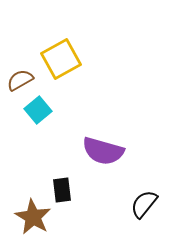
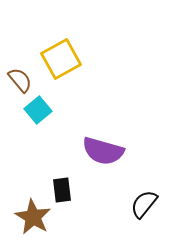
brown semicircle: rotated 80 degrees clockwise
